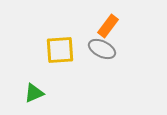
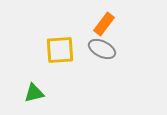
orange rectangle: moved 4 px left, 2 px up
green triangle: rotated 10 degrees clockwise
